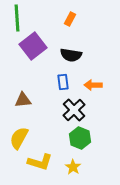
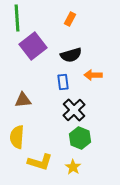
black semicircle: rotated 25 degrees counterclockwise
orange arrow: moved 10 px up
yellow semicircle: moved 2 px left, 1 px up; rotated 25 degrees counterclockwise
